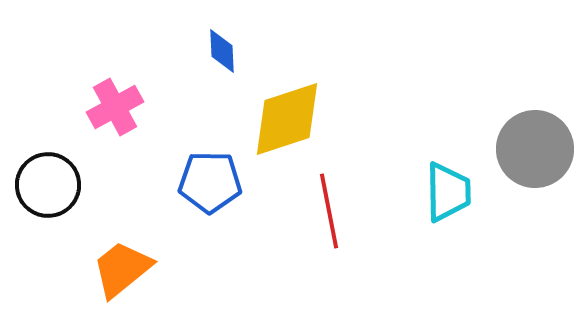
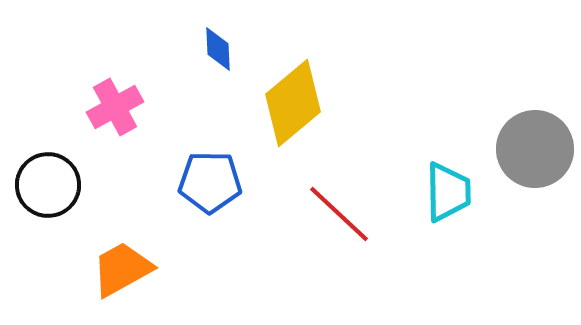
blue diamond: moved 4 px left, 2 px up
yellow diamond: moved 6 px right, 16 px up; rotated 22 degrees counterclockwise
red line: moved 10 px right, 3 px down; rotated 36 degrees counterclockwise
orange trapezoid: rotated 10 degrees clockwise
